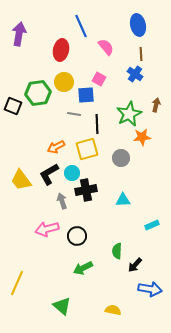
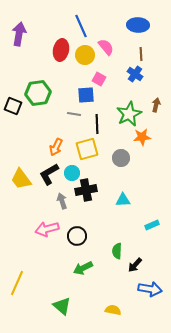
blue ellipse: rotated 75 degrees counterclockwise
yellow circle: moved 21 px right, 27 px up
orange arrow: rotated 36 degrees counterclockwise
yellow trapezoid: moved 1 px up
